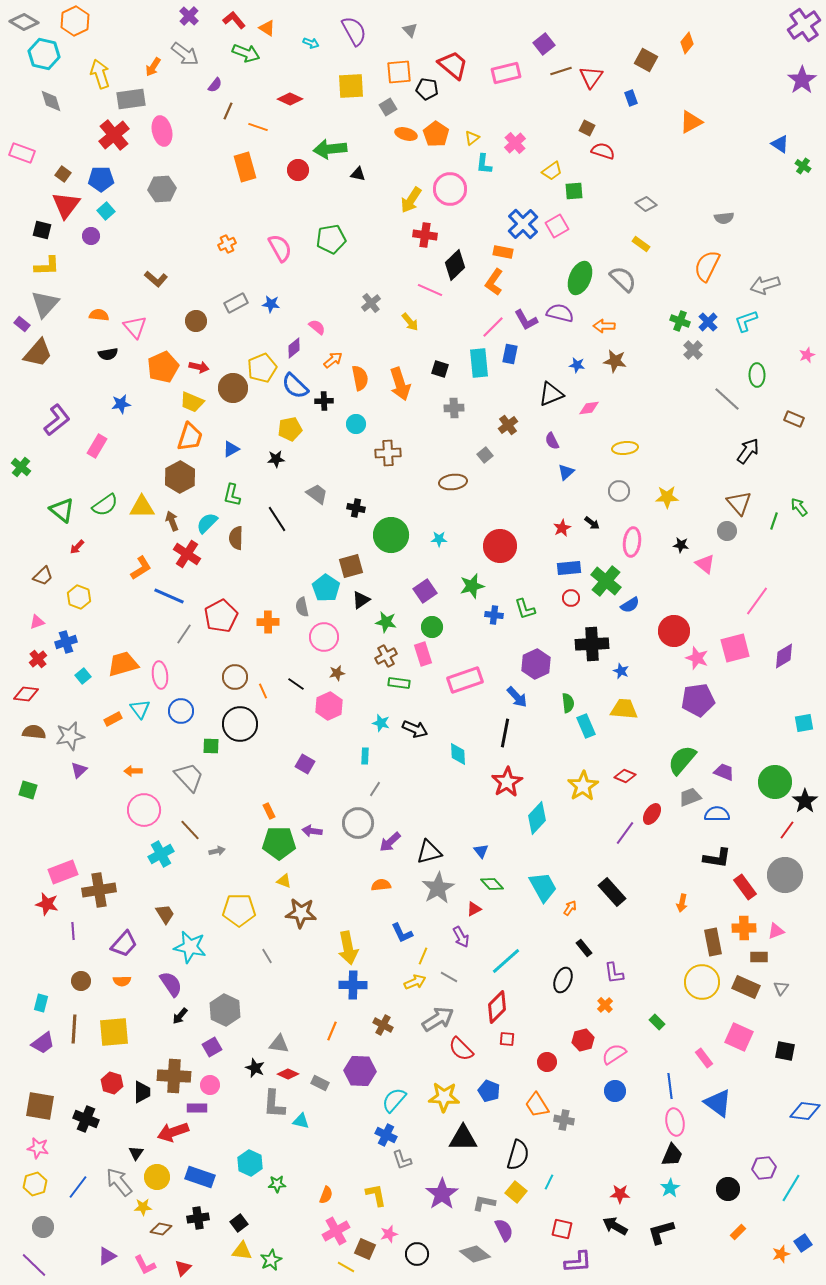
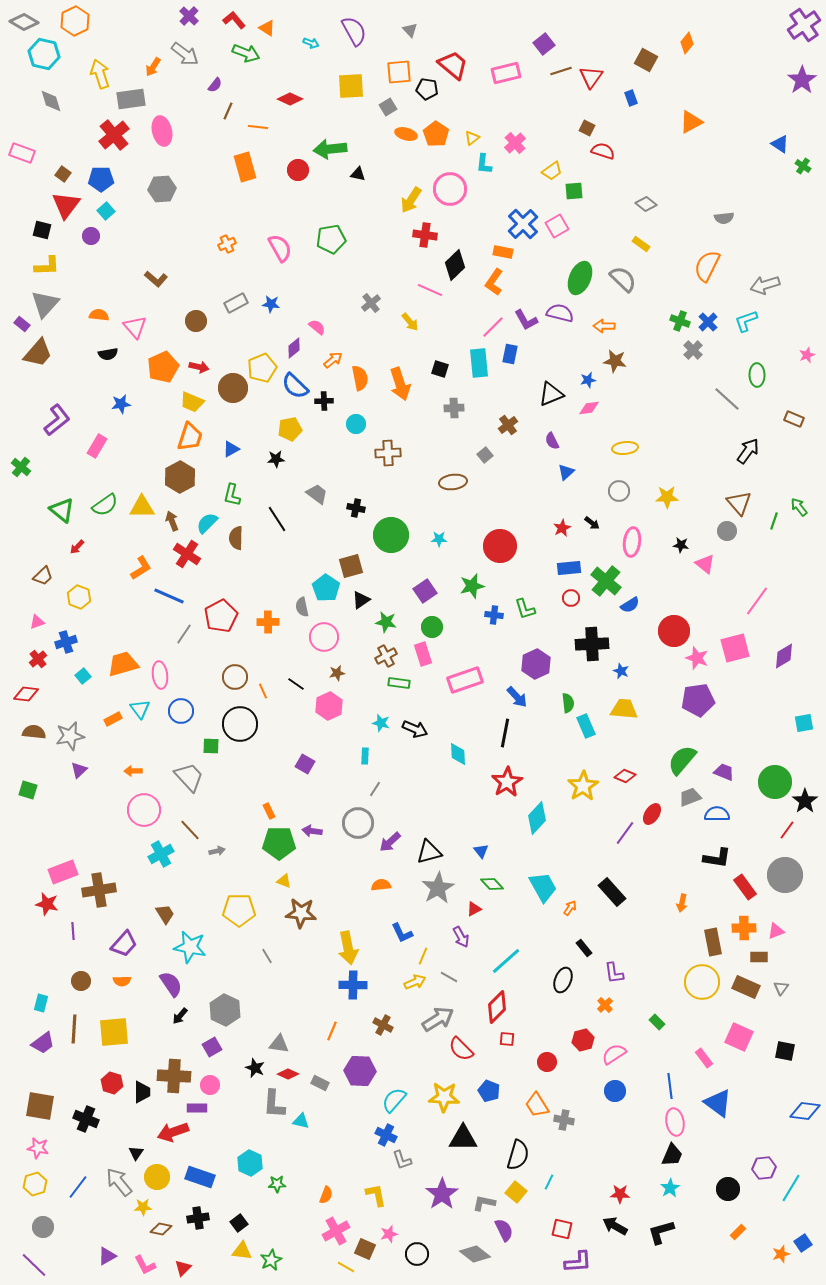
orange line at (258, 127): rotated 12 degrees counterclockwise
blue star at (577, 365): moved 11 px right, 15 px down; rotated 21 degrees counterclockwise
